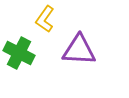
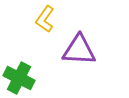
green cross: moved 25 px down
